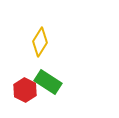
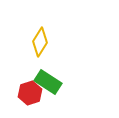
red hexagon: moved 5 px right, 3 px down; rotated 15 degrees clockwise
